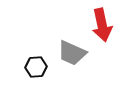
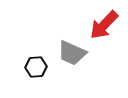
red arrow: moved 2 px right; rotated 56 degrees clockwise
